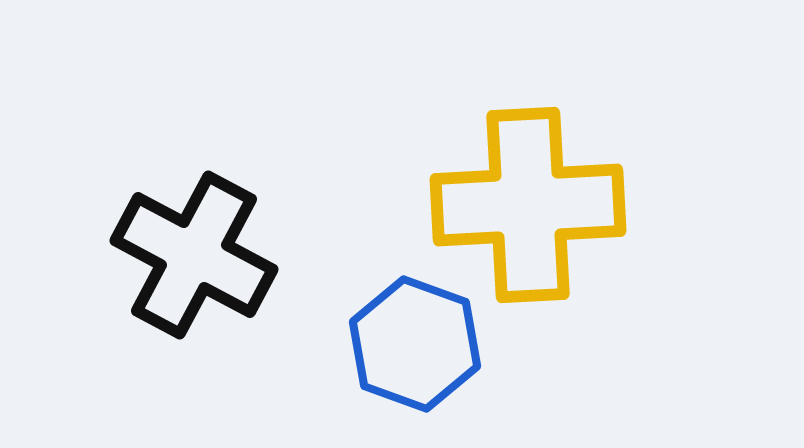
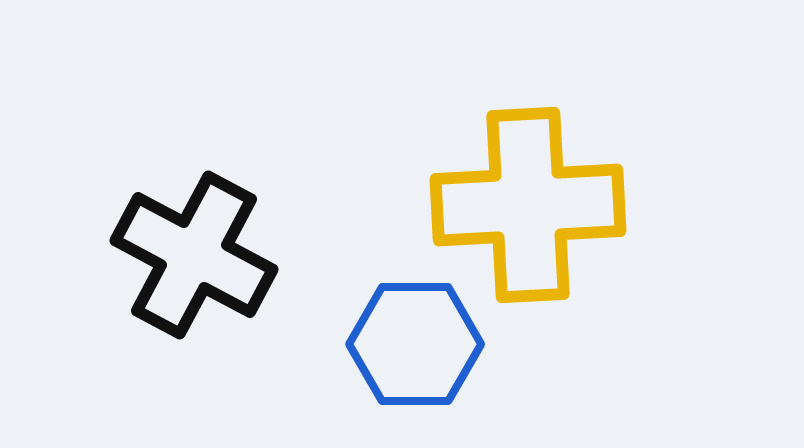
blue hexagon: rotated 20 degrees counterclockwise
